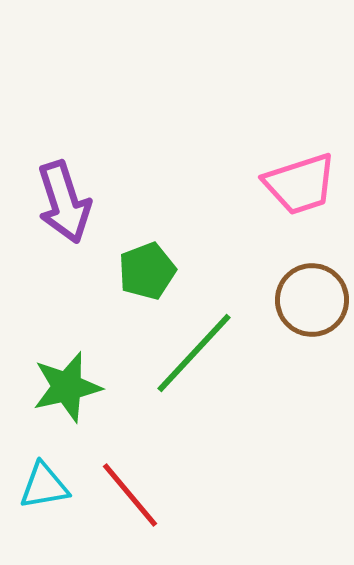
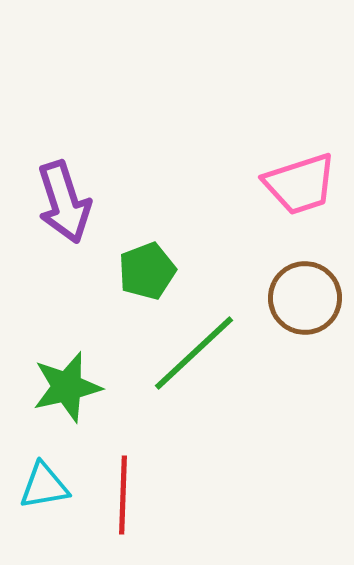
brown circle: moved 7 px left, 2 px up
green line: rotated 4 degrees clockwise
red line: moved 7 px left; rotated 42 degrees clockwise
